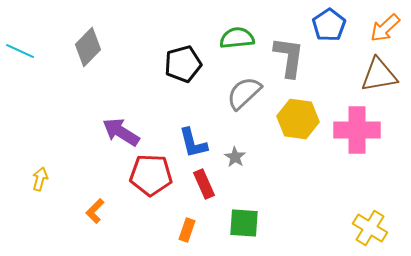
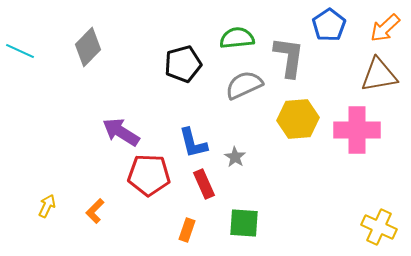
gray semicircle: moved 8 px up; rotated 18 degrees clockwise
yellow hexagon: rotated 12 degrees counterclockwise
red pentagon: moved 2 px left
yellow arrow: moved 7 px right, 27 px down; rotated 10 degrees clockwise
yellow cross: moved 9 px right, 1 px up; rotated 8 degrees counterclockwise
